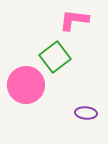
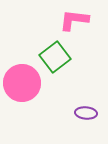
pink circle: moved 4 px left, 2 px up
